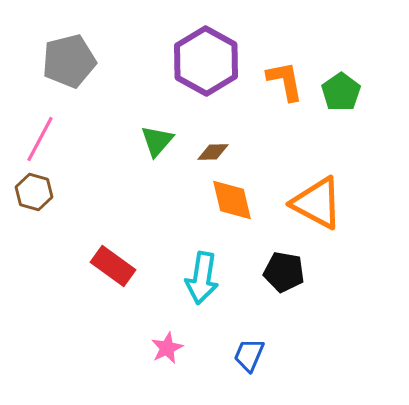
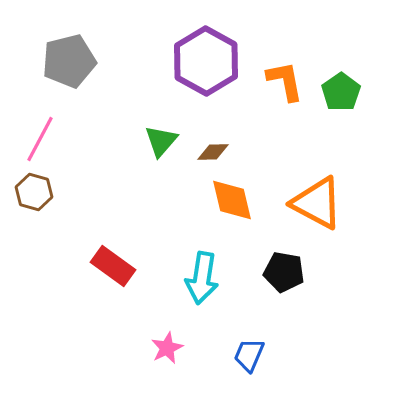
green triangle: moved 4 px right
